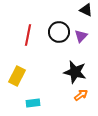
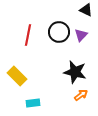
purple triangle: moved 1 px up
yellow rectangle: rotated 72 degrees counterclockwise
